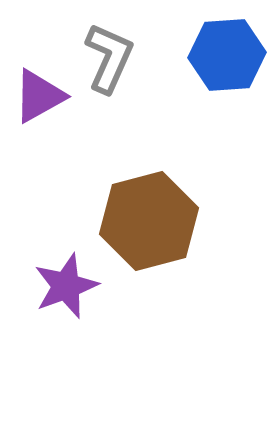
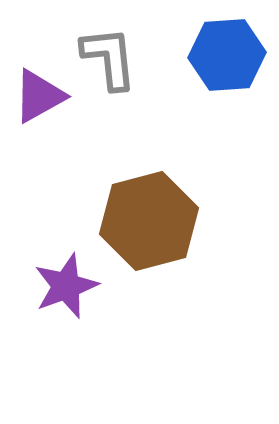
gray L-shape: rotated 30 degrees counterclockwise
